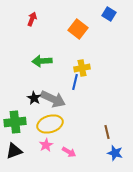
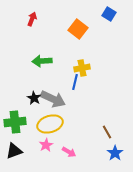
brown line: rotated 16 degrees counterclockwise
blue star: rotated 21 degrees clockwise
